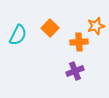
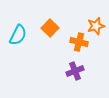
orange cross: rotated 18 degrees clockwise
